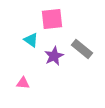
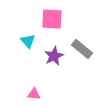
pink square: rotated 10 degrees clockwise
cyan triangle: moved 3 px left, 1 px down; rotated 14 degrees clockwise
pink triangle: moved 11 px right, 11 px down
